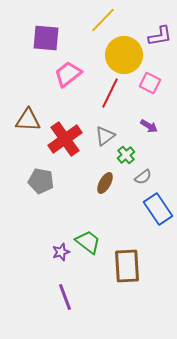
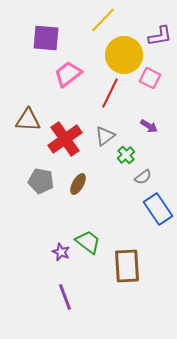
pink square: moved 5 px up
brown ellipse: moved 27 px left, 1 px down
purple star: rotated 30 degrees counterclockwise
